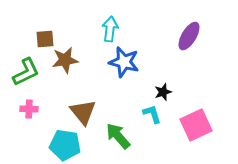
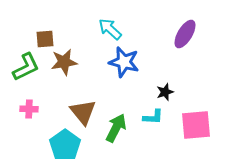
cyan arrow: rotated 55 degrees counterclockwise
purple ellipse: moved 4 px left, 2 px up
brown star: moved 1 px left, 2 px down
green L-shape: moved 5 px up
black star: moved 2 px right
cyan L-shape: moved 1 px right, 3 px down; rotated 110 degrees clockwise
pink square: rotated 20 degrees clockwise
green arrow: moved 2 px left, 8 px up; rotated 68 degrees clockwise
cyan pentagon: rotated 28 degrees clockwise
